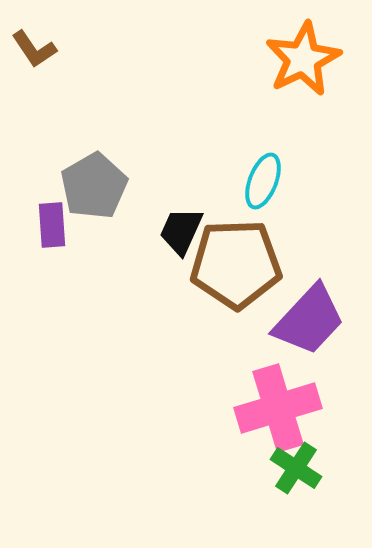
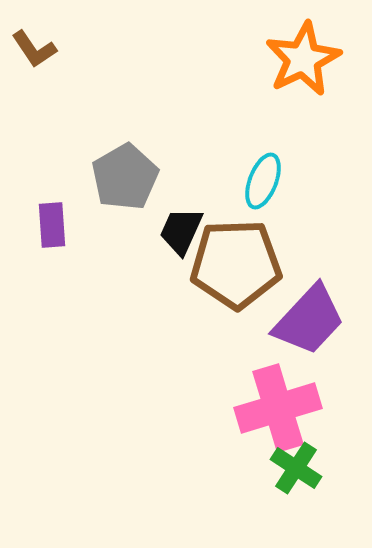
gray pentagon: moved 31 px right, 9 px up
